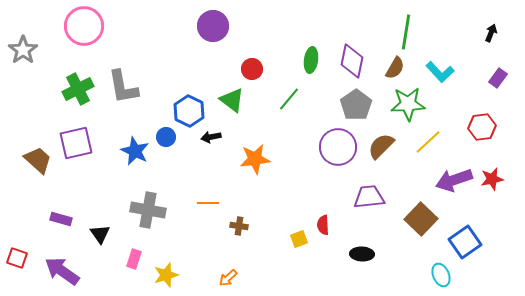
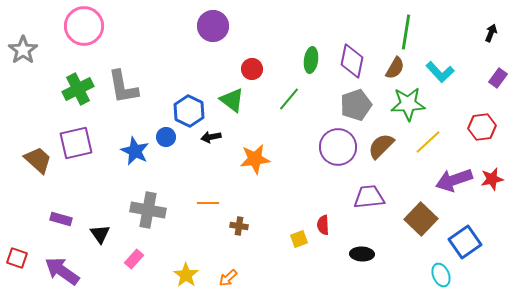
gray pentagon at (356, 105): rotated 16 degrees clockwise
pink rectangle at (134, 259): rotated 24 degrees clockwise
yellow star at (166, 275): moved 20 px right; rotated 20 degrees counterclockwise
